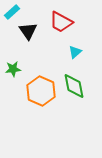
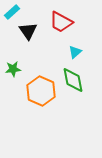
green diamond: moved 1 px left, 6 px up
